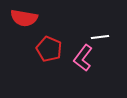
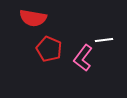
red semicircle: moved 9 px right
white line: moved 4 px right, 3 px down
